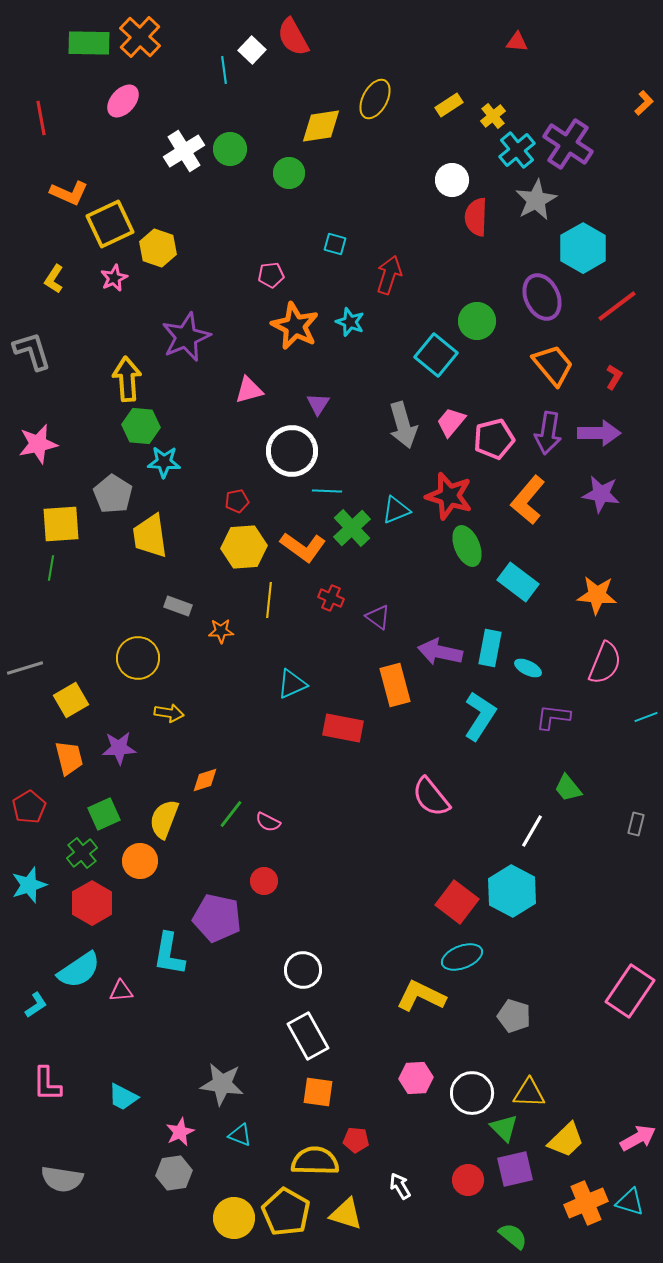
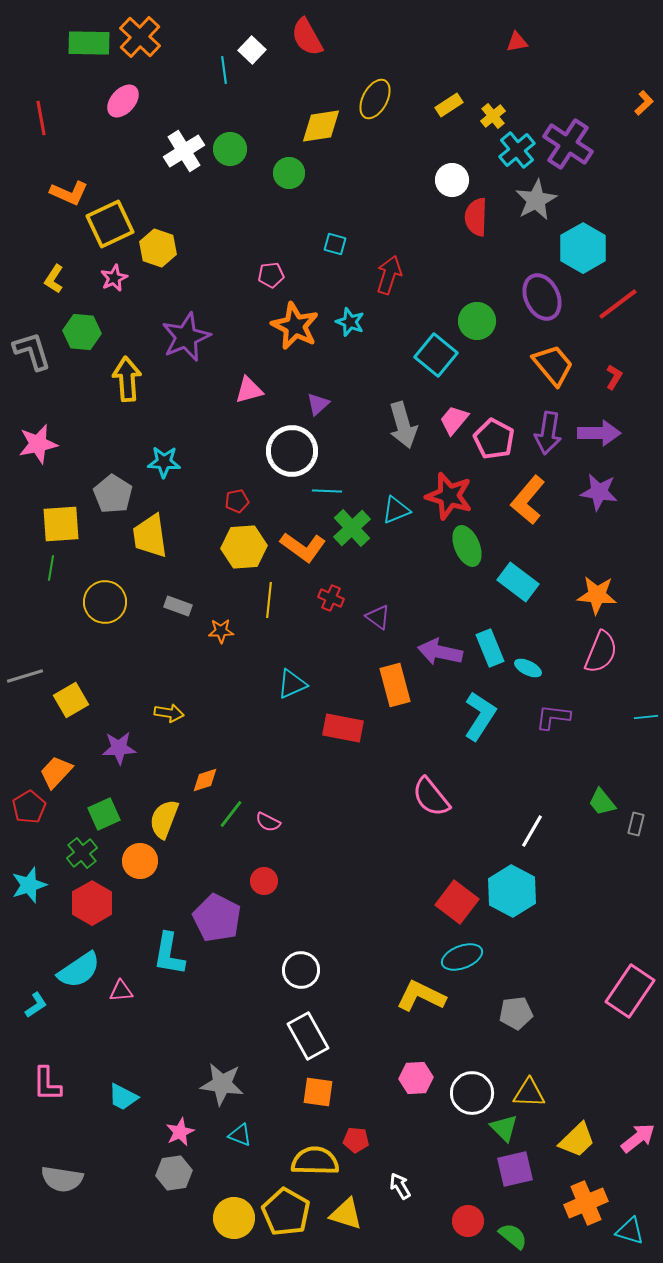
red semicircle at (293, 37): moved 14 px right
red triangle at (517, 42): rotated 15 degrees counterclockwise
red line at (617, 306): moved 1 px right, 2 px up
purple triangle at (318, 404): rotated 15 degrees clockwise
pink trapezoid at (451, 422): moved 3 px right, 2 px up
green hexagon at (141, 426): moved 59 px left, 94 px up
pink pentagon at (494, 439): rotated 30 degrees counterclockwise
purple star at (601, 494): moved 2 px left, 2 px up
cyan rectangle at (490, 648): rotated 33 degrees counterclockwise
yellow circle at (138, 658): moved 33 px left, 56 px up
pink semicircle at (605, 663): moved 4 px left, 11 px up
gray line at (25, 668): moved 8 px down
cyan line at (646, 717): rotated 15 degrees clockwise
orange trapezoid at (69, 758): moved 13 px left, 14 px down; rotated 123 degrees counterclockwise
green trapezoid at (568, 788): moved 34 px right, 14 px down
purple pentagon at (217, 918): rotated 15 degrees clockwise
white circle at (303, 970): moved 2 px left
gray pentagon at (514, 1016): moved 2 px right, 3 px up; rotated 24 degrees counterclockwise
pink arrow at (638, 1138): rotated 9 degrees counterclockwise
yellow trapezoid at (566, 1140): moved 11 px right
red circle at (468, 1180): moved 41 px down
cyan triangle at (630, 1202): moved 29 px down
